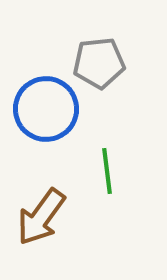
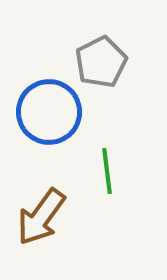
gray pentagon: moved 2 px right, 1 px up; rotated 21 degrees counterclockwise
blue circle: moved 3 px right, 3 px down
